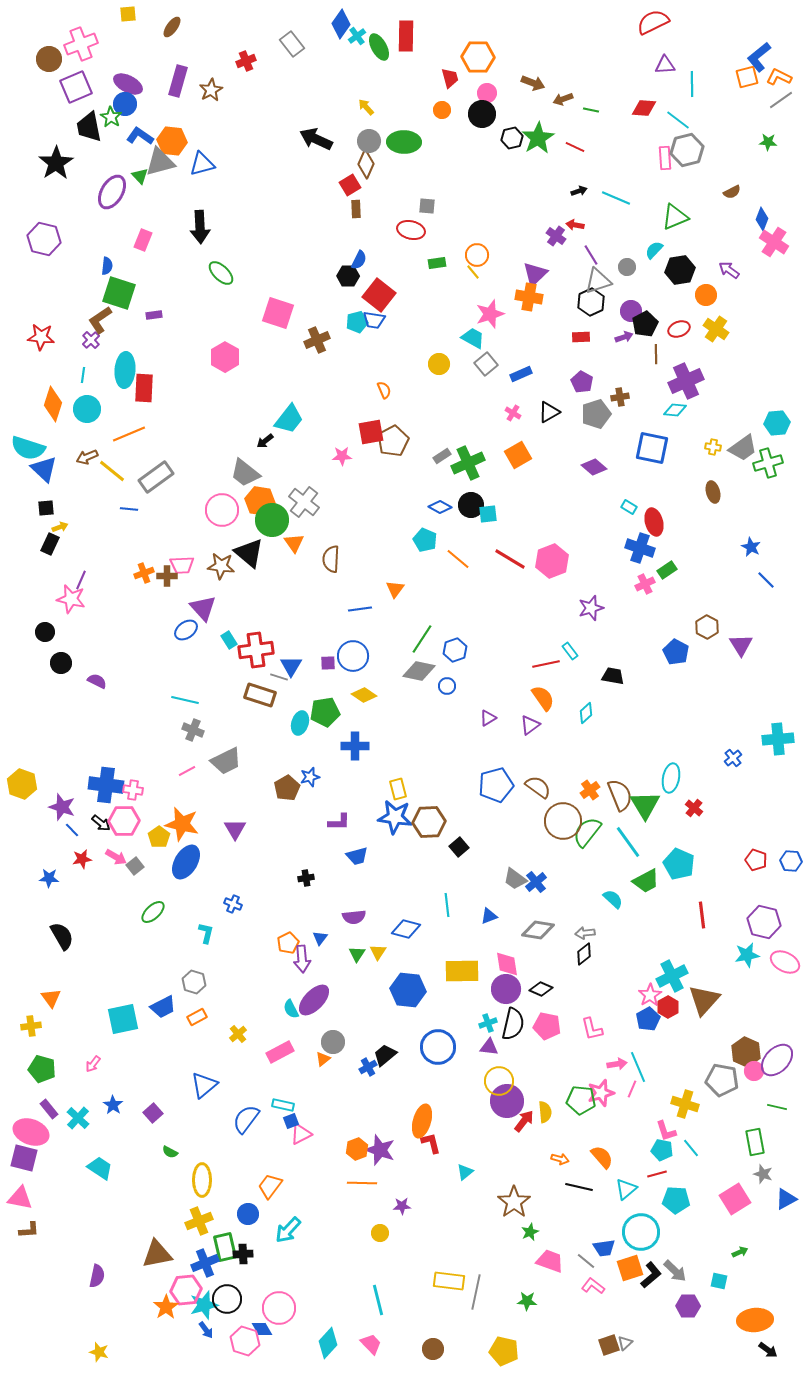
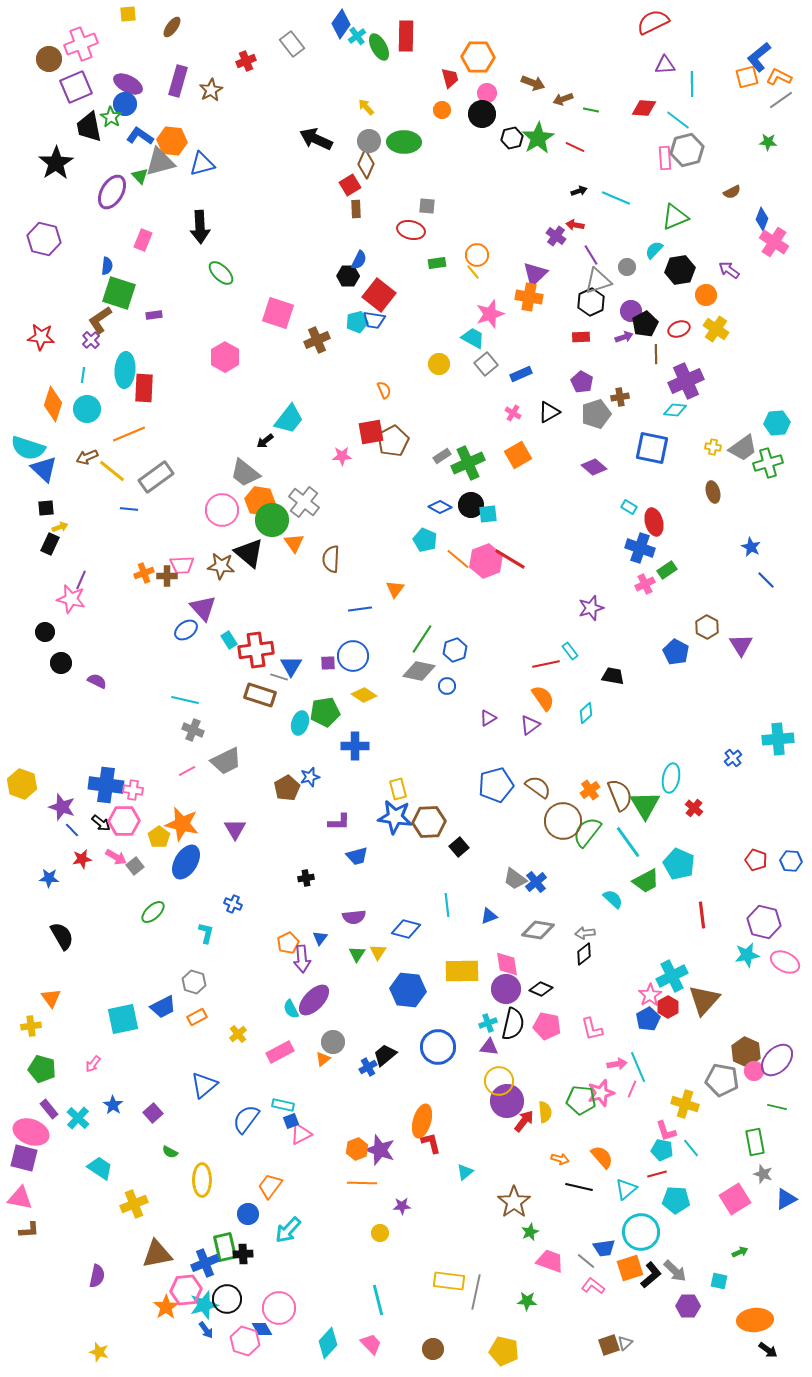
pink hexagon at (552, 561): moved 66 px left
yellow cross at (199, 1221): moved 65 px left, 17 px up
